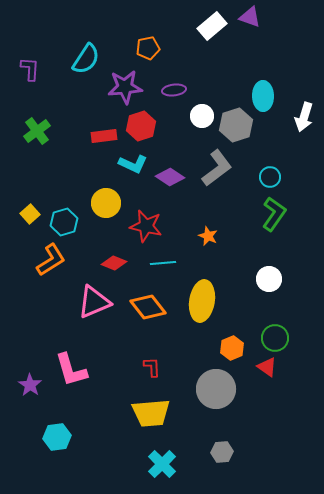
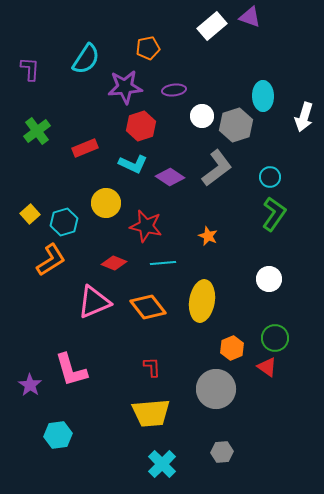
red rectangle at (104, 136): moved 19 px left, 12 px down; rotated 15 degrees counterclockwise
cyan hexagon at (57, 437): moved 1 px right, 2 px up
